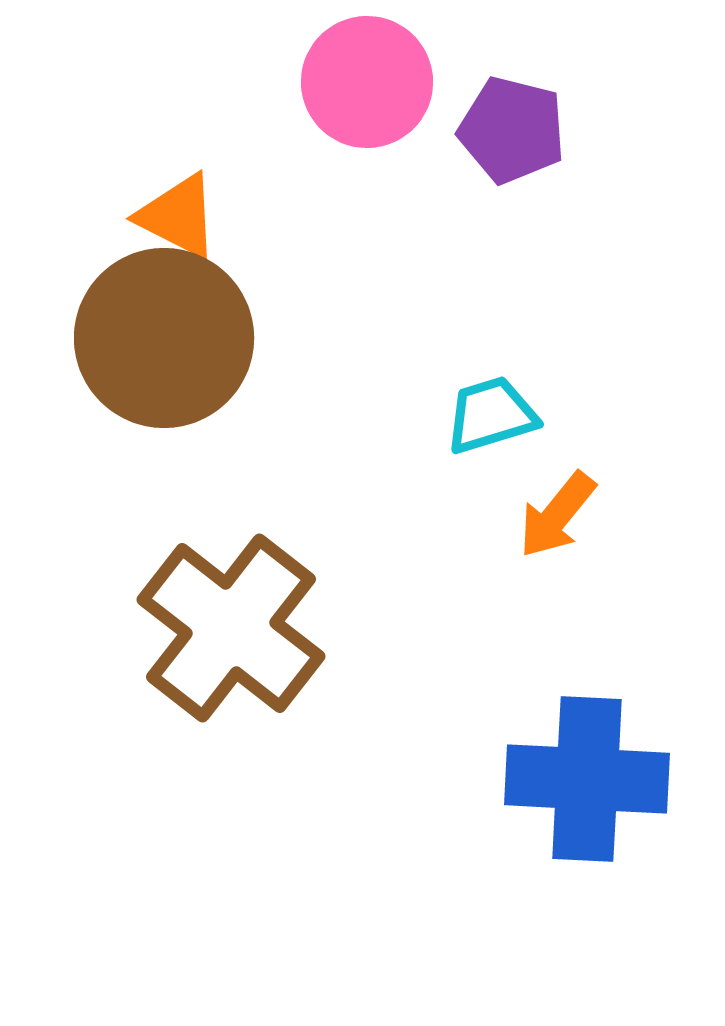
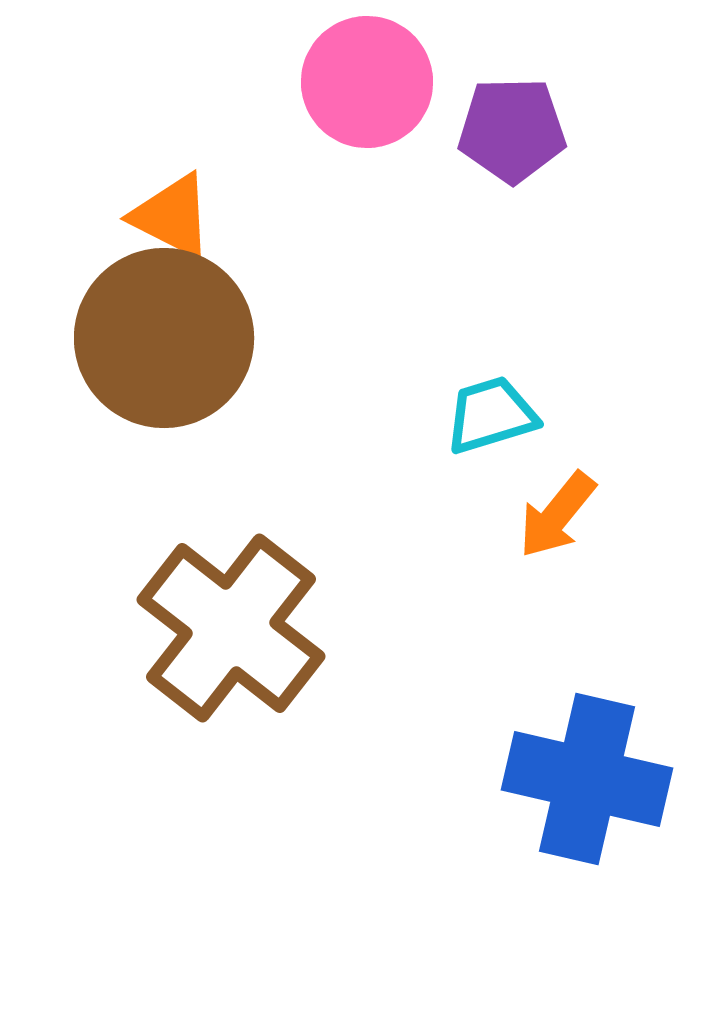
purple pentagon: rotated 15 degrees counterclockwise
orange triangle: moved 6 px left
blue cross: rotated 10 degrees clockwise
